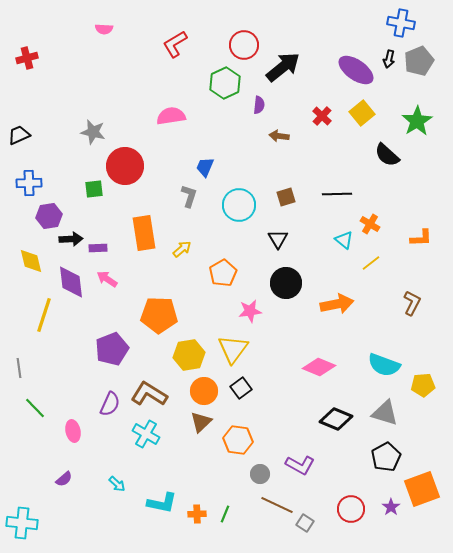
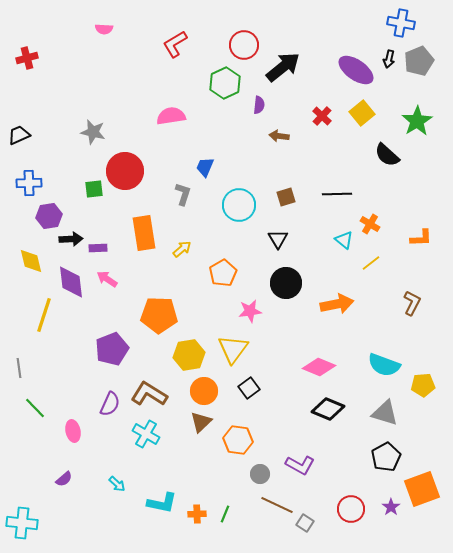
red circle at (125, 166): moved 5 px down
gray L-shape at (189, 196): moved 6 px left, 2 px up
black square at (241, 388): moved 8 px right
black diamond at (336, 419): moved 8 px left, 10 px up
